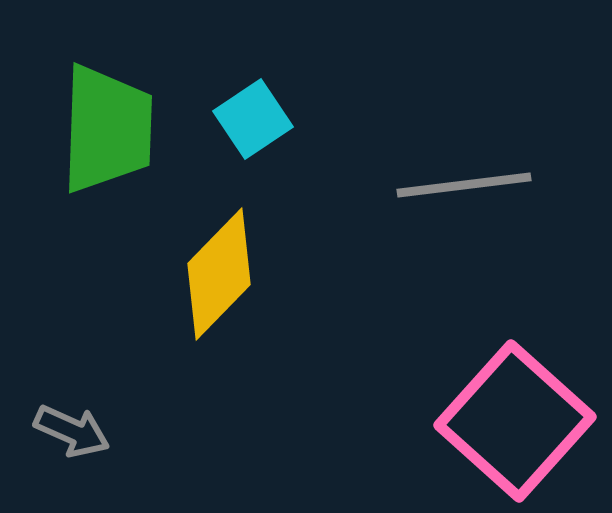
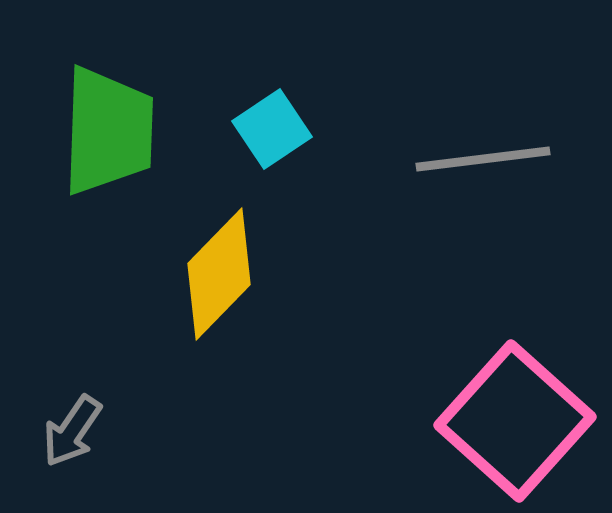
cyan square: moved 19 px right, 10 px down
green trapezoid: moved 1 px right, 2 px down
gray line: moved 19 px right, 26 px up
gray arrow: rotated 100 degrees clockwise
